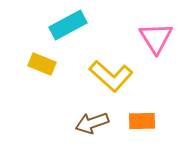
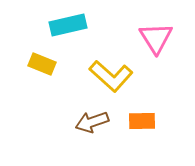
cyan rectangle: rotated 15 degrees clockwise
brown arrow: moved 1 px up
